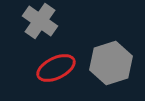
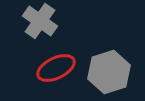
gray hexagon: moved 2 px left, 9 px down
